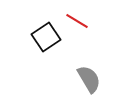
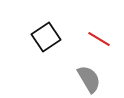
red line: moved 22 px right, 18 px down
